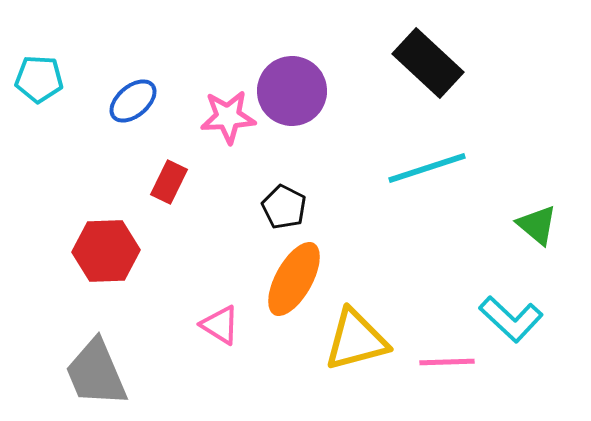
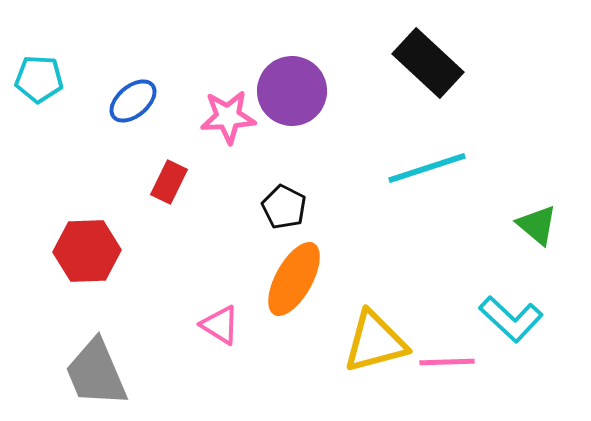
red hexagon: moved 19 px left
yellow triangle: moved 19 px right, 2 px down
